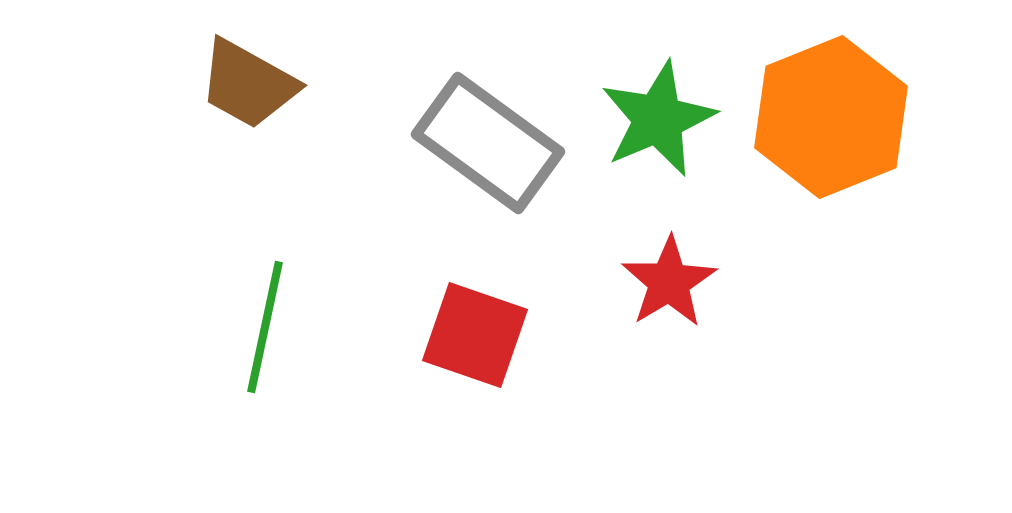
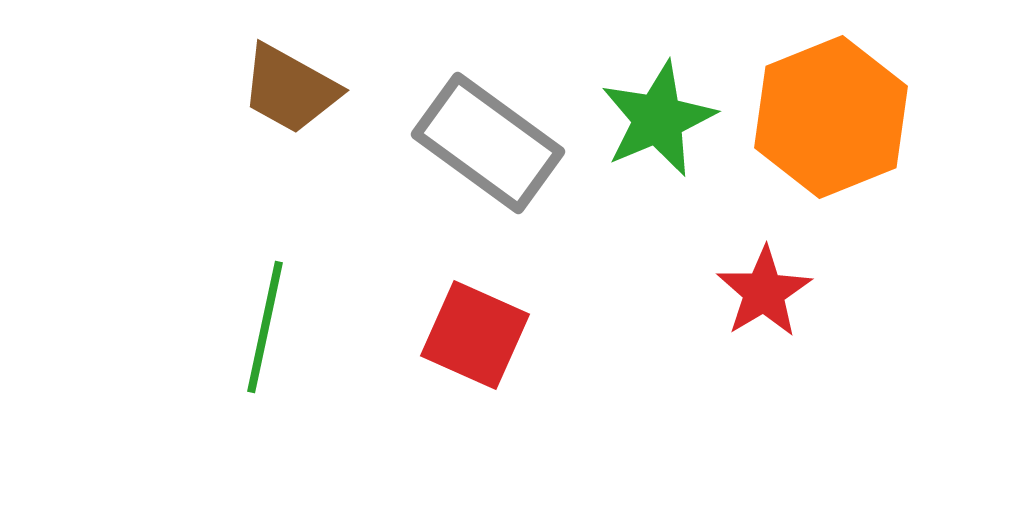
brown trapezoid: moved 42 px right, 5 px down
red star: moved 95 px right, 10 px down
red square: rotated 5 degrees clockwise
